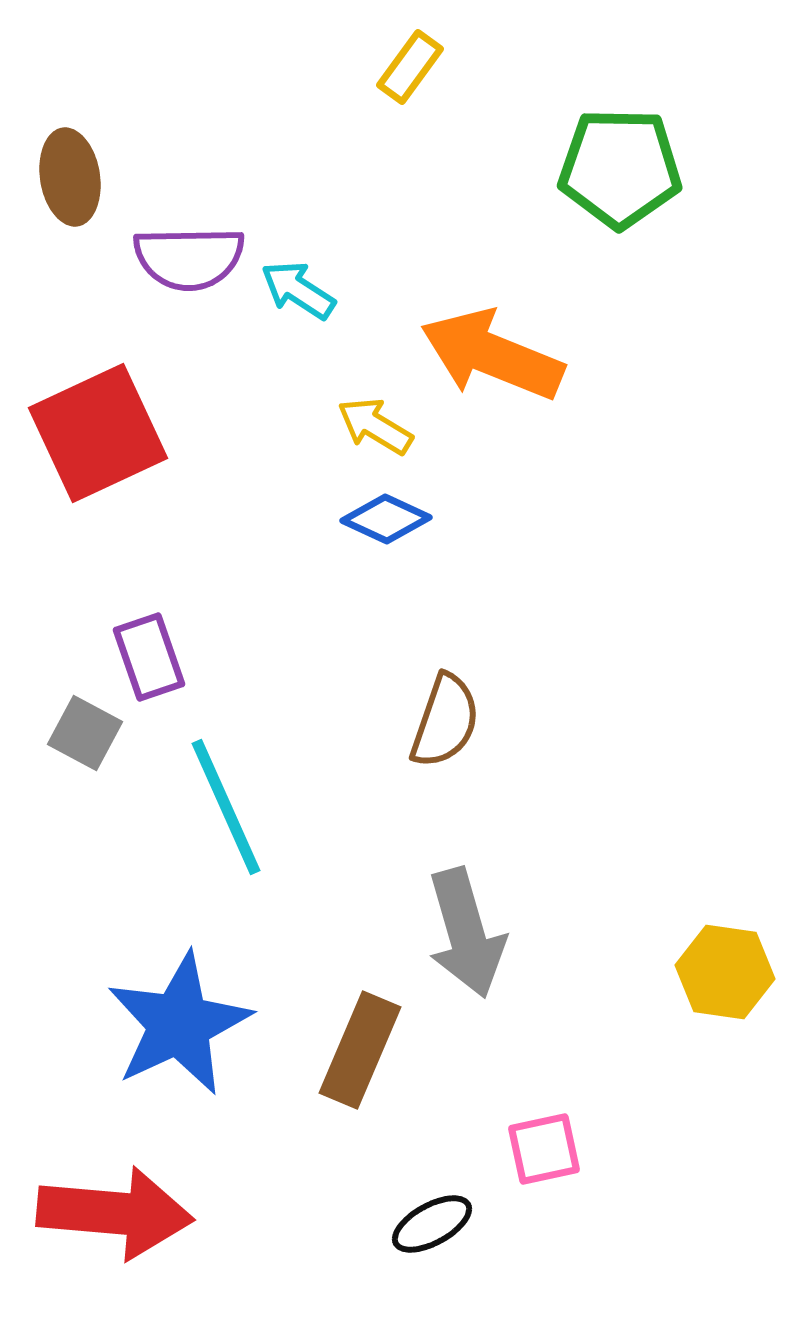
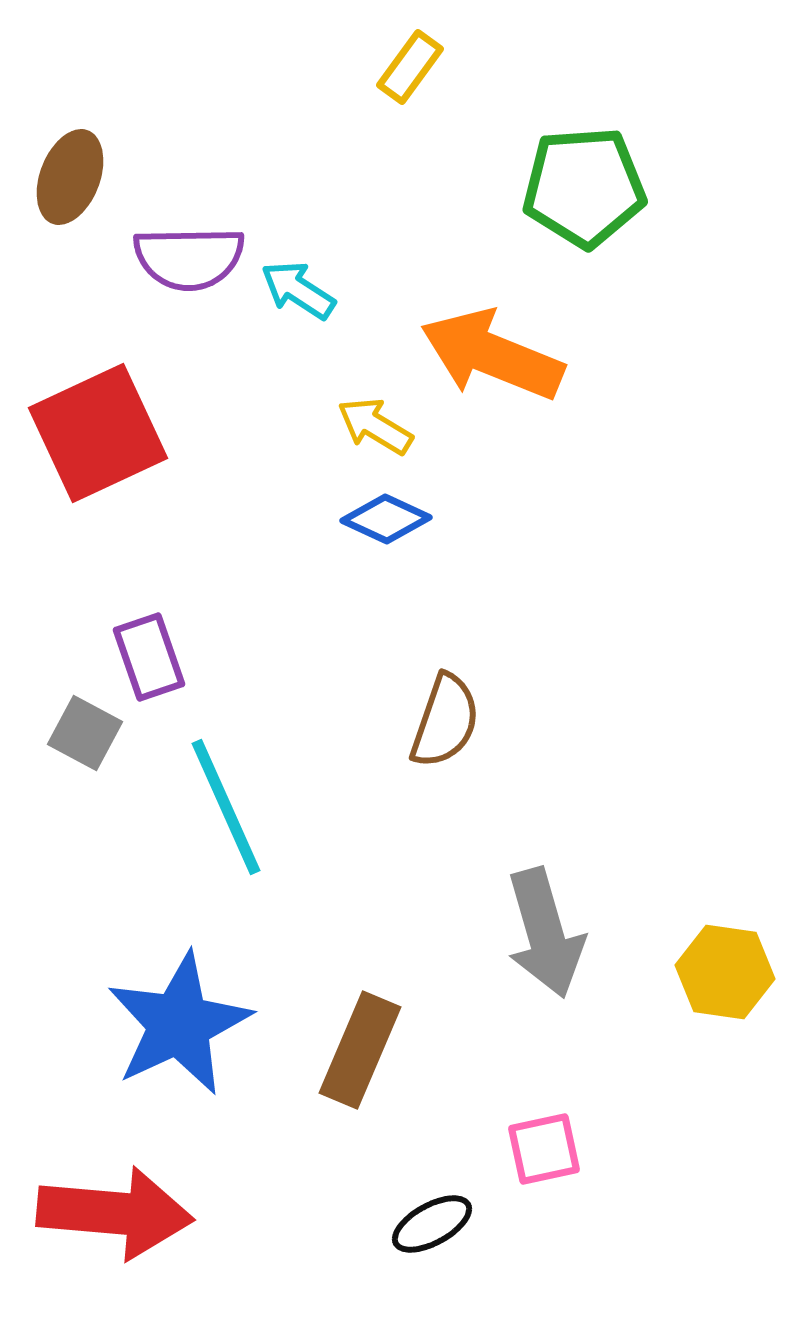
green pentagon: moved 36 px left, 19 px down; rotated 5 degrees counterclockwise
brown ellipse: rotated 30 degrees clockwise
gray arrow: moved 79 px right
